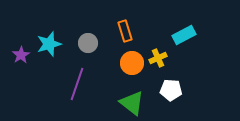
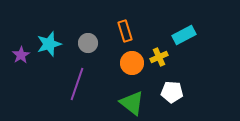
yellow cross: moved 1 px right, 1 px up
white pentagon: moved 1 px right, 2 px down
